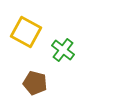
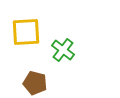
yellow square: rotated 32 degrees counterclockwise
